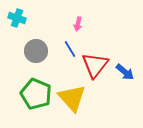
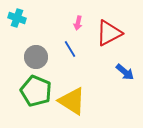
pink arrow: moved 1 px up
gray circle: moved 6 px down
red triangle: moved 14 px right, 32 px up; rotated 24 degrees clockwise
green pentagon: moved 3 px up
yellow triangle: moved 3 px down; rotated 16 degrees counterclockwise
